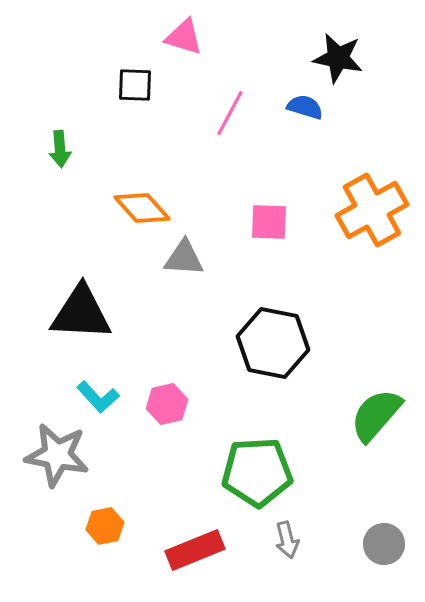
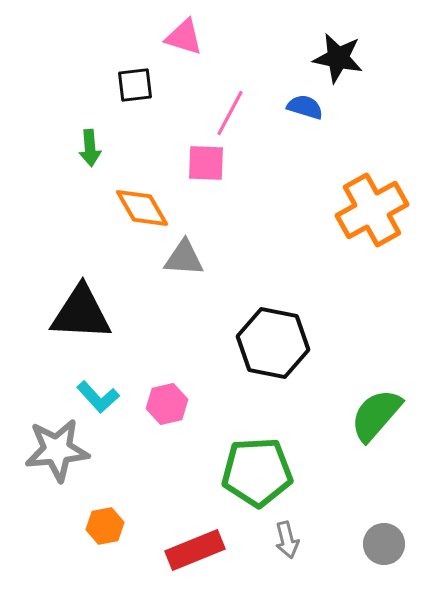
black square: rotated 9 degrees counterclockwise
green arrow: moved 30 px right, 1 px up
orange diamond: rotated 12 degrees clockwise
pink square: moved 63 px left, 59 px up
gray star: moved 5 px up; rotated 16 degrees counterclockwise
